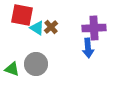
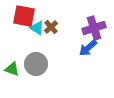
red square: moved 2 px right, 1 px down
purple cross: rotated 15 degrees counterclockwise
blue arrow: rotated 54 degrees clockwise
